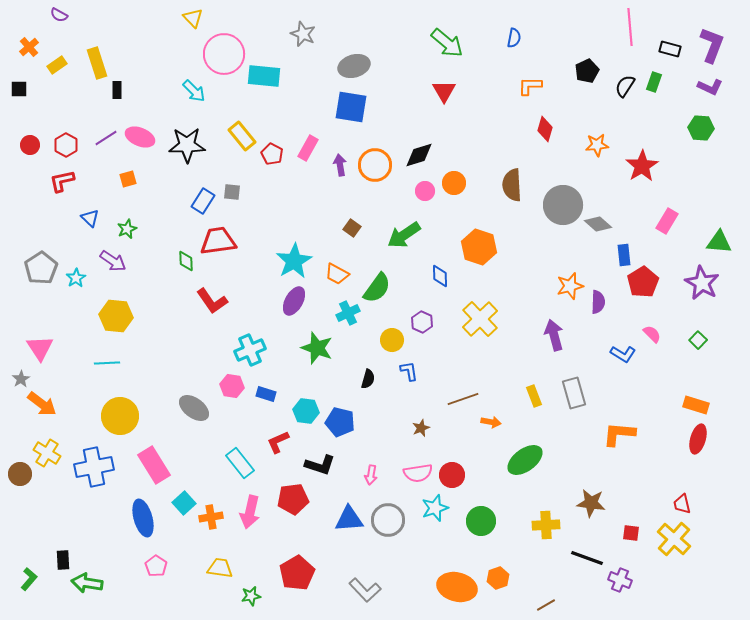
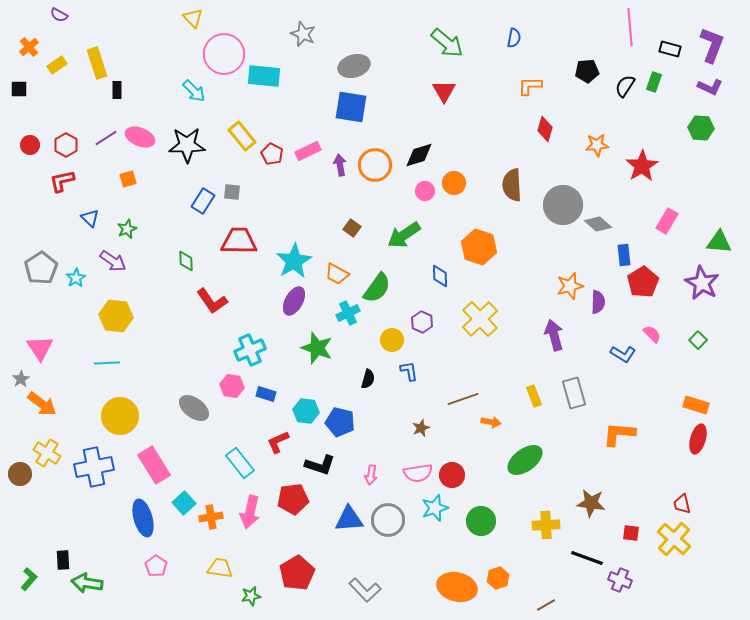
black pentagon at (587, 71): rotated 20 degrees clockwise
pink rectangle at (308, 148): moved 3 px down; rotated 35 degrees clockwise
red trapezoid at (218, 241): moved 21 px right; rotated 9 degrees clockwise
